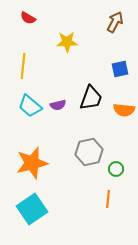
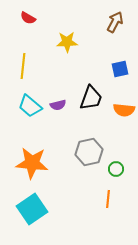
orange star: rotated 20 degrees clockwise
